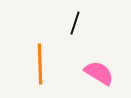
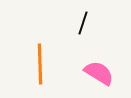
black line: moved 8 px right
